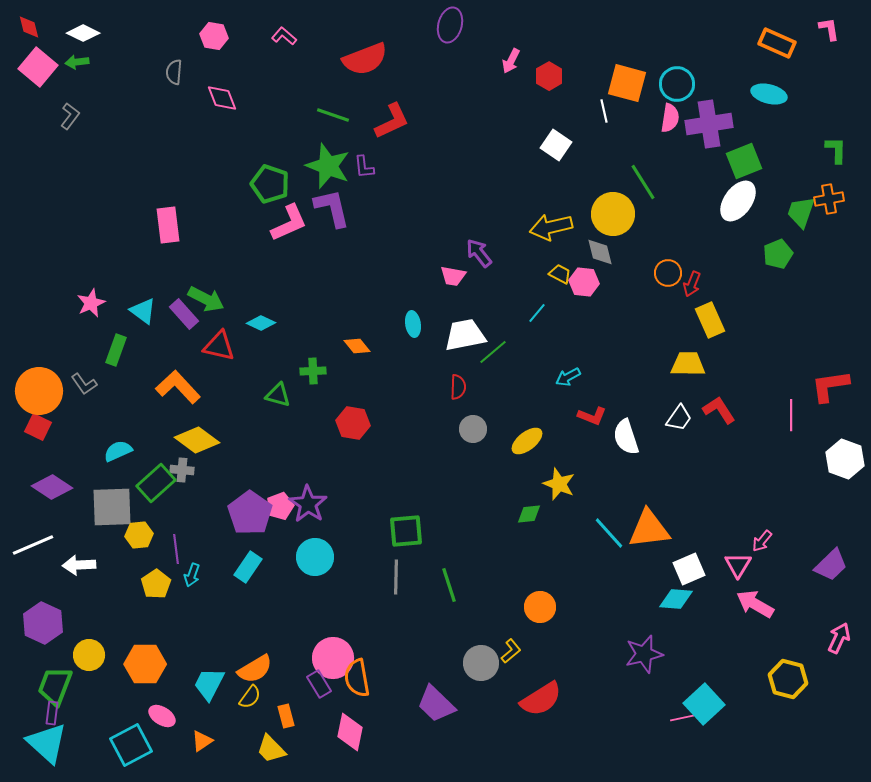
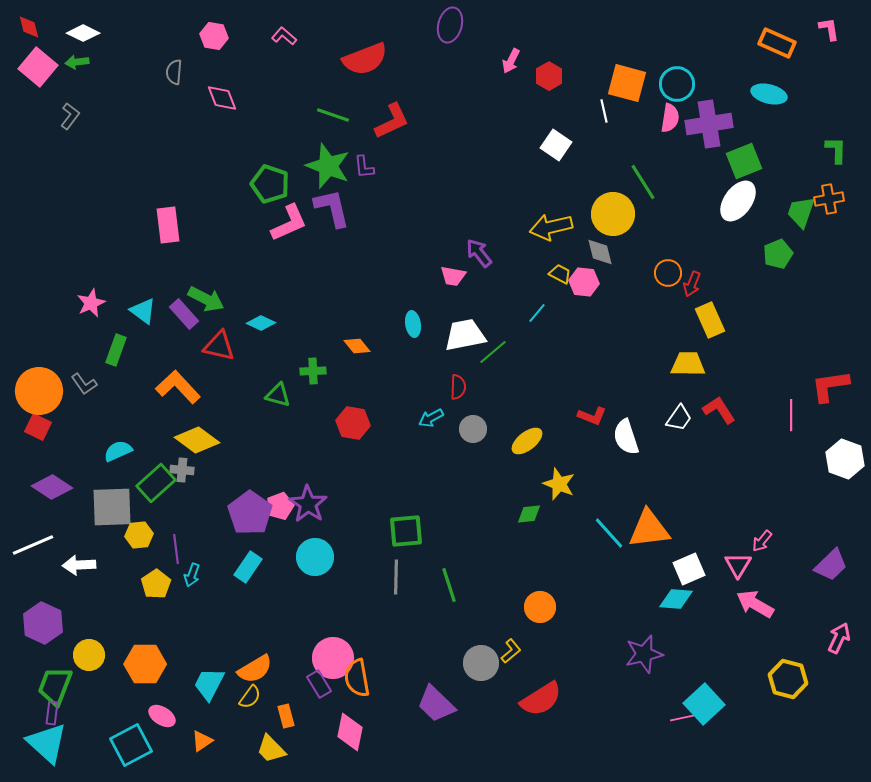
cyan arrow at (568, 377): moved 137 px left, 41 px down
